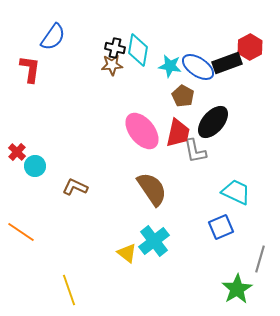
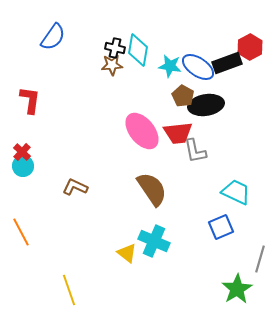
red L-shape: moved 31 px down
black ellipse: moved 7 px left, 17 px up; rotated 40 degrees clockwise
red trapezoid: rotated 72 degrees clockwise
red cross: moved 5 px right
cyan circle: moved 12 px left
orange line: rotated 28 degrees clockwise
cyan cross: rotated 28 degrees counterclockwise
